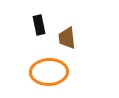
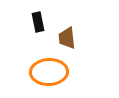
black rectangle: moved 1 px left, 3 px up
